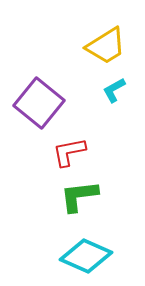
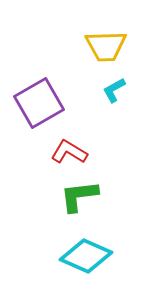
yellow trapezoid: rotated 30 degrees clockwise
purple square: rotated 21 degrees clockwise
red L-shape: rotated 42 degrees clockwise
